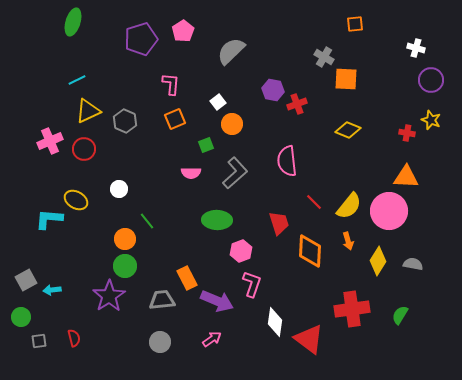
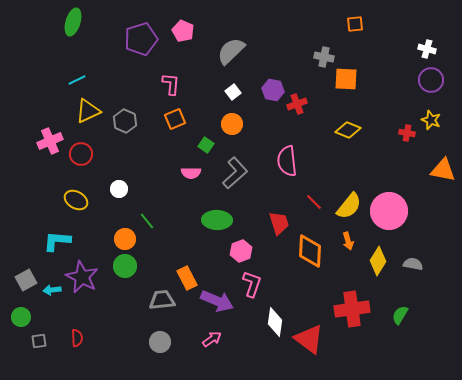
pink pentagon at (183, 31): rotated 15 degrees counterclockwise
white cross at (416, 48): moved 11 px right, 1 px down
gray cross at (324, 57): rotated 18 degrees counterclockwise
white square at (218, 102): moved 15 px right, 10 px up
green square at (206, 145): rotated 35 degrees counterclockwise
red circle at (84, 149): moved 3 px left, 5 px down
orange triangle at (406, 177): moved 37 px right, 7 px up; rotated 8 degrees clockwise
cyan L-shape at (49, 219): moved 8 px right, 22 px down
purple star at (109, 296): moved 27 px left, 19 px up; rotated 12 degrees counterclockwise
red semicircle at (74, 338): moved 3 px right; rotated 12 degrees clockwise
